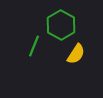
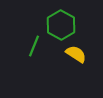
yellow semicircle: rotated 90 degrees counterclockwise
